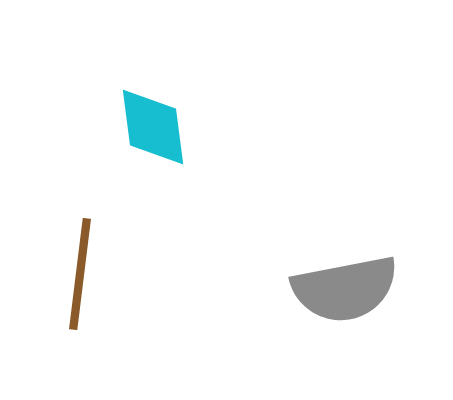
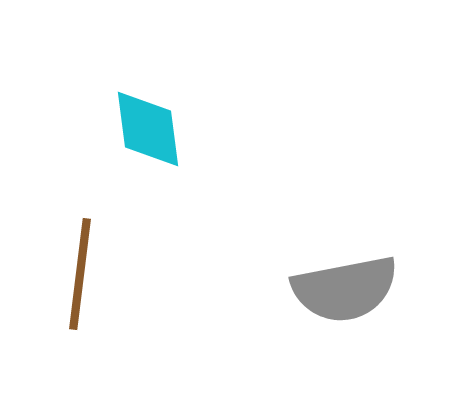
cyan diamond: moved 5 px left, 2 px down
